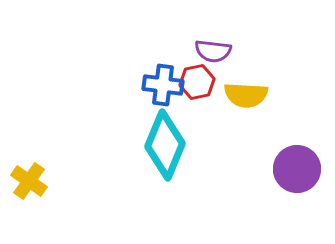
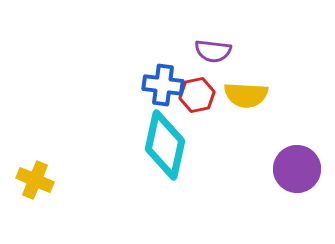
red hexagon: moved 13 px down
cyan diamond: rotated 10 degrees counterclockwise
yellow cross: moved 6 px right, 1 px up; rotated 12 degrees counterclockwise
